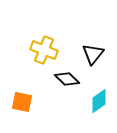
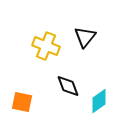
yellow cross: moved 2 px right, 4 px up
black triangle: moved 8 px left, 17 px up
black diamond: moved 1 px right, 7 px down; rotated 25 degrees clockwise
